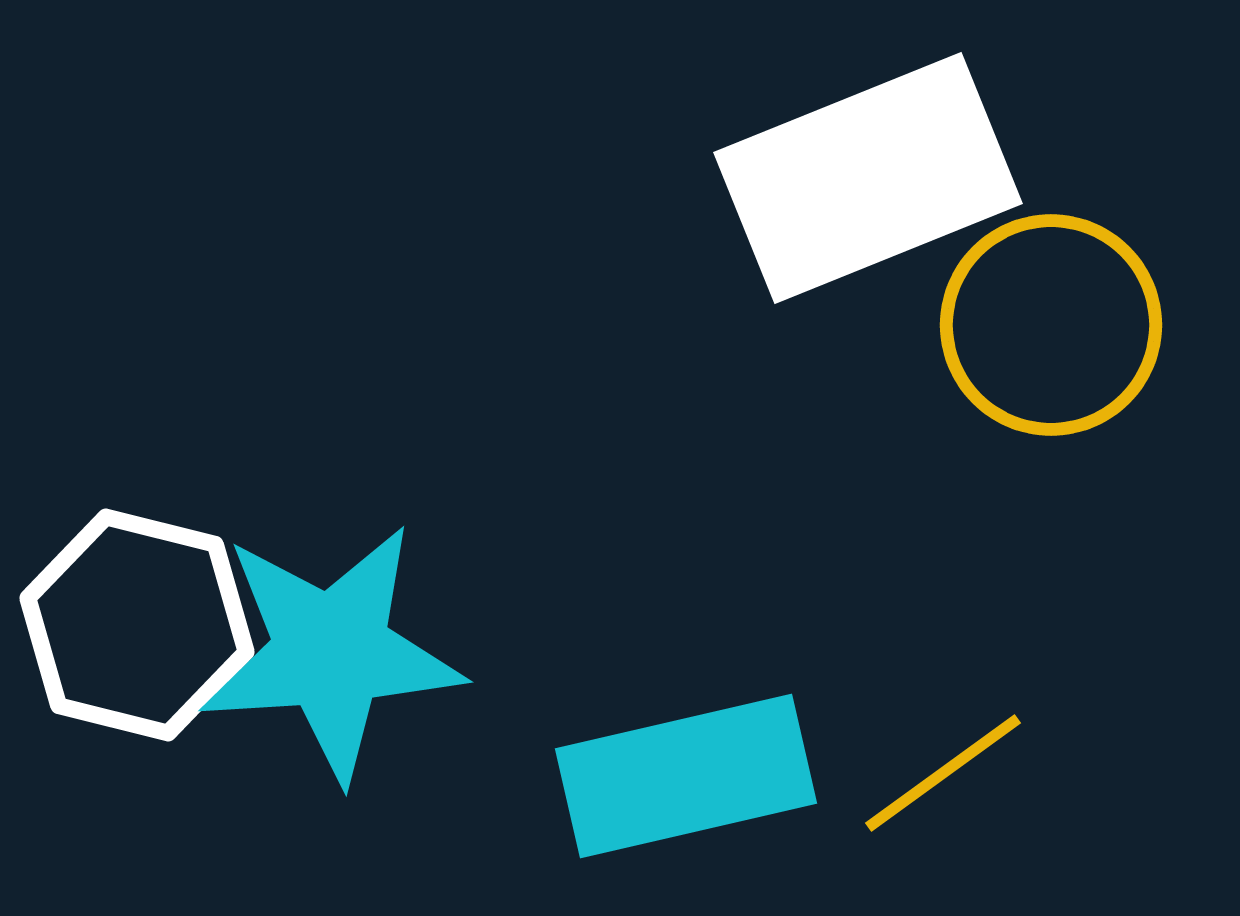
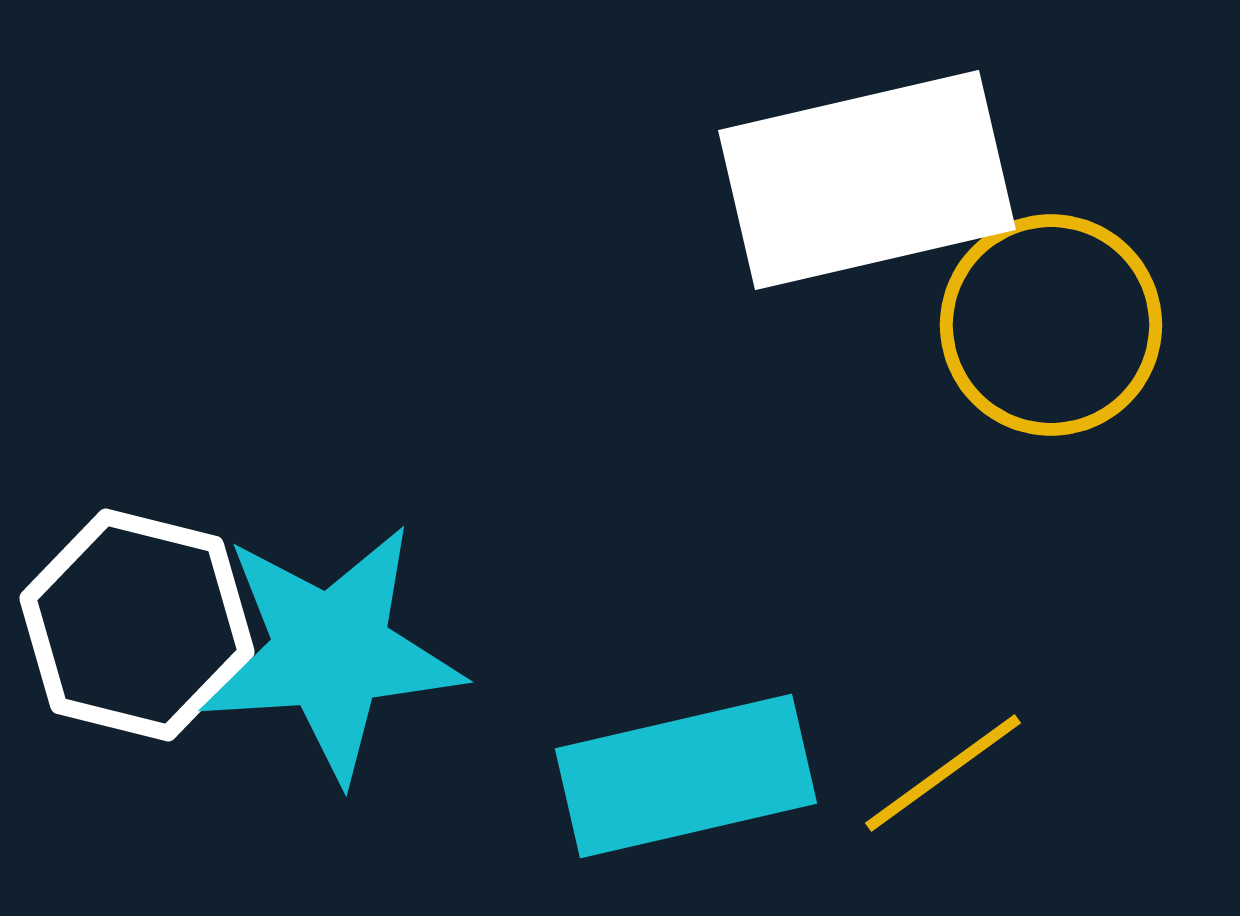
white rectangle: moved 1 px left, 2 px down; rotated 9 degrees clockwise
